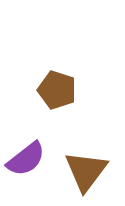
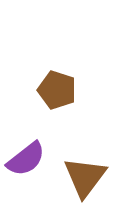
brown triangle: moved 1 px left, 6 px down
